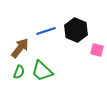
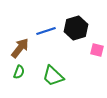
black hexagon: moved 2 px up; rotated 20 degrees clockwise
green trapezoid: moved 11 px right, 5 px down
